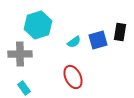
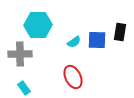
cyan hexagon: rotated 16 degrees clockwise
blue square: moved 1 px left; rotated 18 degrees clockwise
